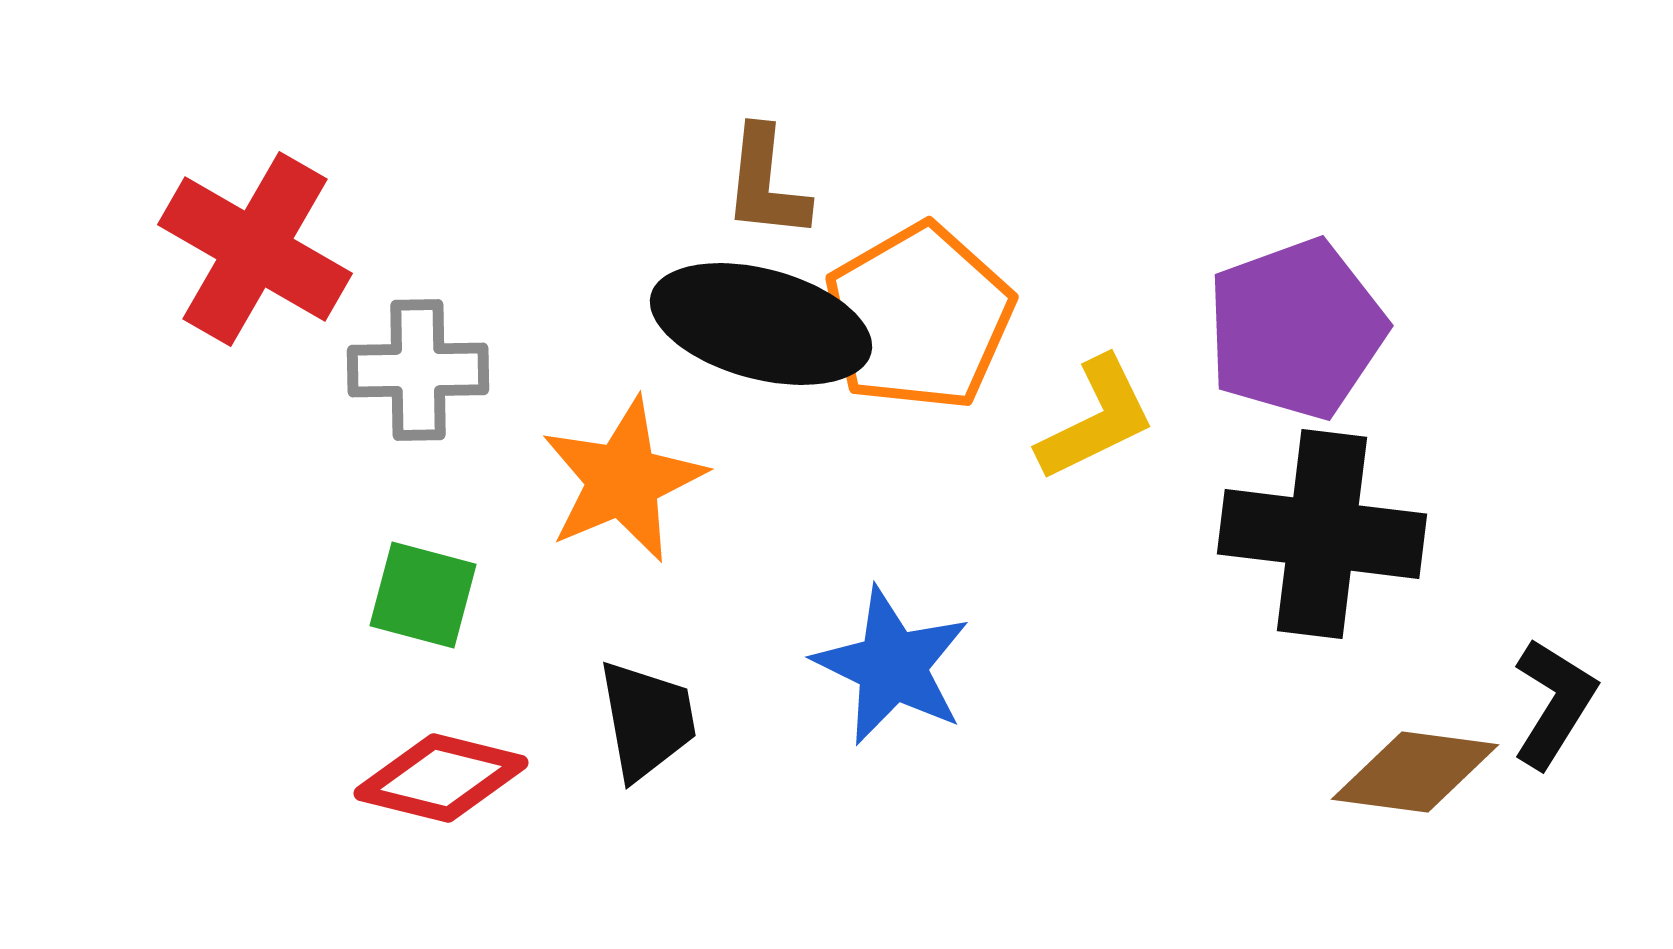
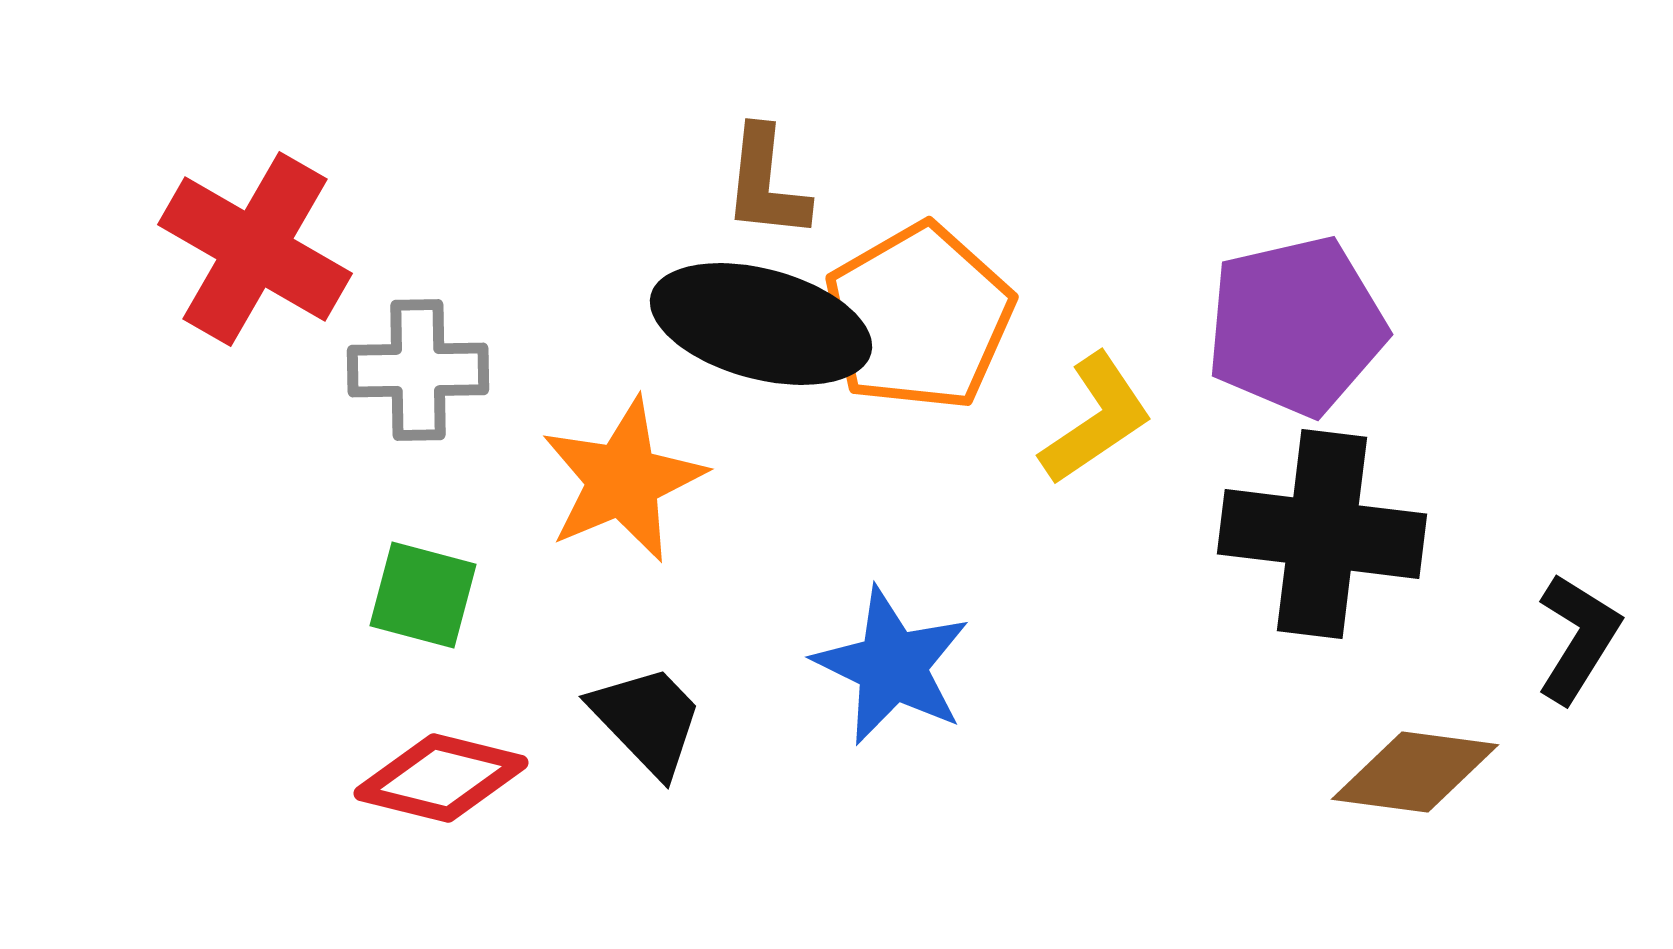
purple pentagon: moved 3 px up; rotated 7 degrees clockwise
yellow L-shape: rotated 8 degrees counterclockwise
black L-shape: moved 24 px right, 65 px up
black trapezoid: rotated 34 degrees counterclockwise
